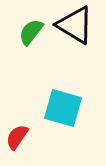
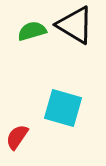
green semicircle: moved 1 px right, 1 px up; rotated 36 degrees clockwise
